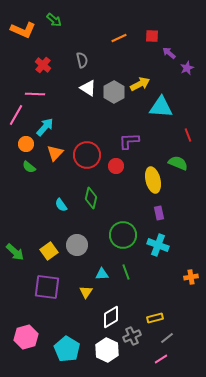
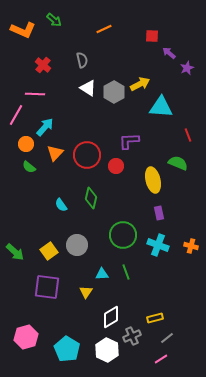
orange line at (119, 38): moved 15 px left, 9 px up
orange cross at (191, 277): moved 31 px up; rotated 24 degrees clockwise
